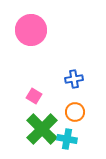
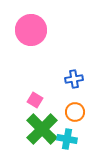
pink square: moved 1 px right, 4 px down
